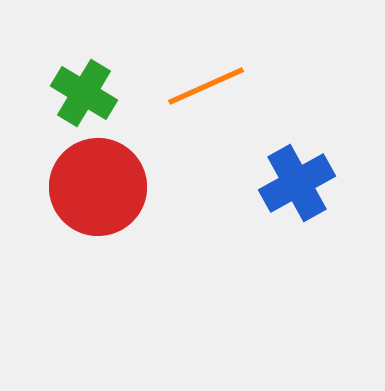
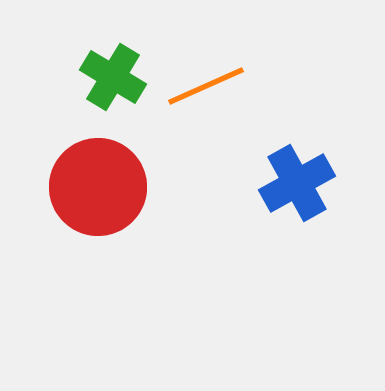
green cross: moved 29 px right, 16 px up
